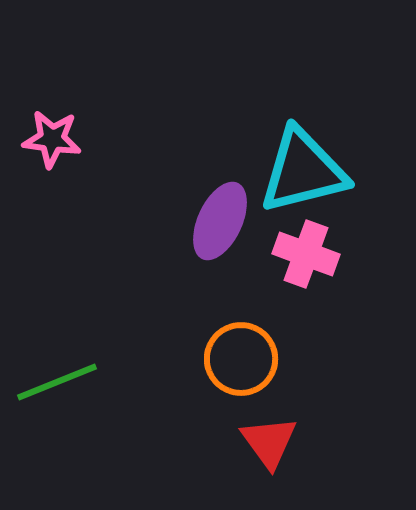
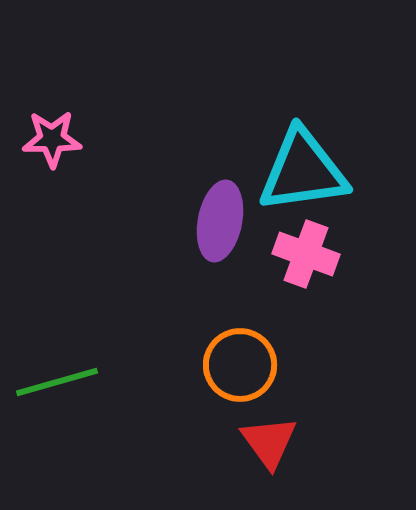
pink star: rotated 8 degrees counterclockwise
cyan triangle: rotated 6 degrees clockwise
purple ellipse: rotated 14 degrees counterclockwise
orange circle: moved 1 px left, 6 px down
green line: rotated 6 degrees clockwise
